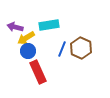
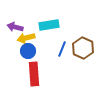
yellow arrow: rotated 18 degrees clockwise
brown hexagon: moved 2 px right
red rectangle: moved 4 px left, 2 px down; rotated 20 degrees clockwise
